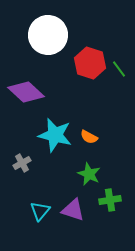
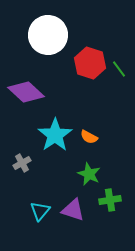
cyan star: rotated 24 degrees clockwise
